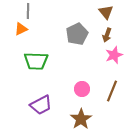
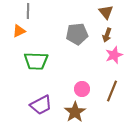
orange triangle: moved 2 px left, 2 px down
gray pentagon: rotated 20 degrees clockwise
brown star: moved 6 px left, 7 px up
